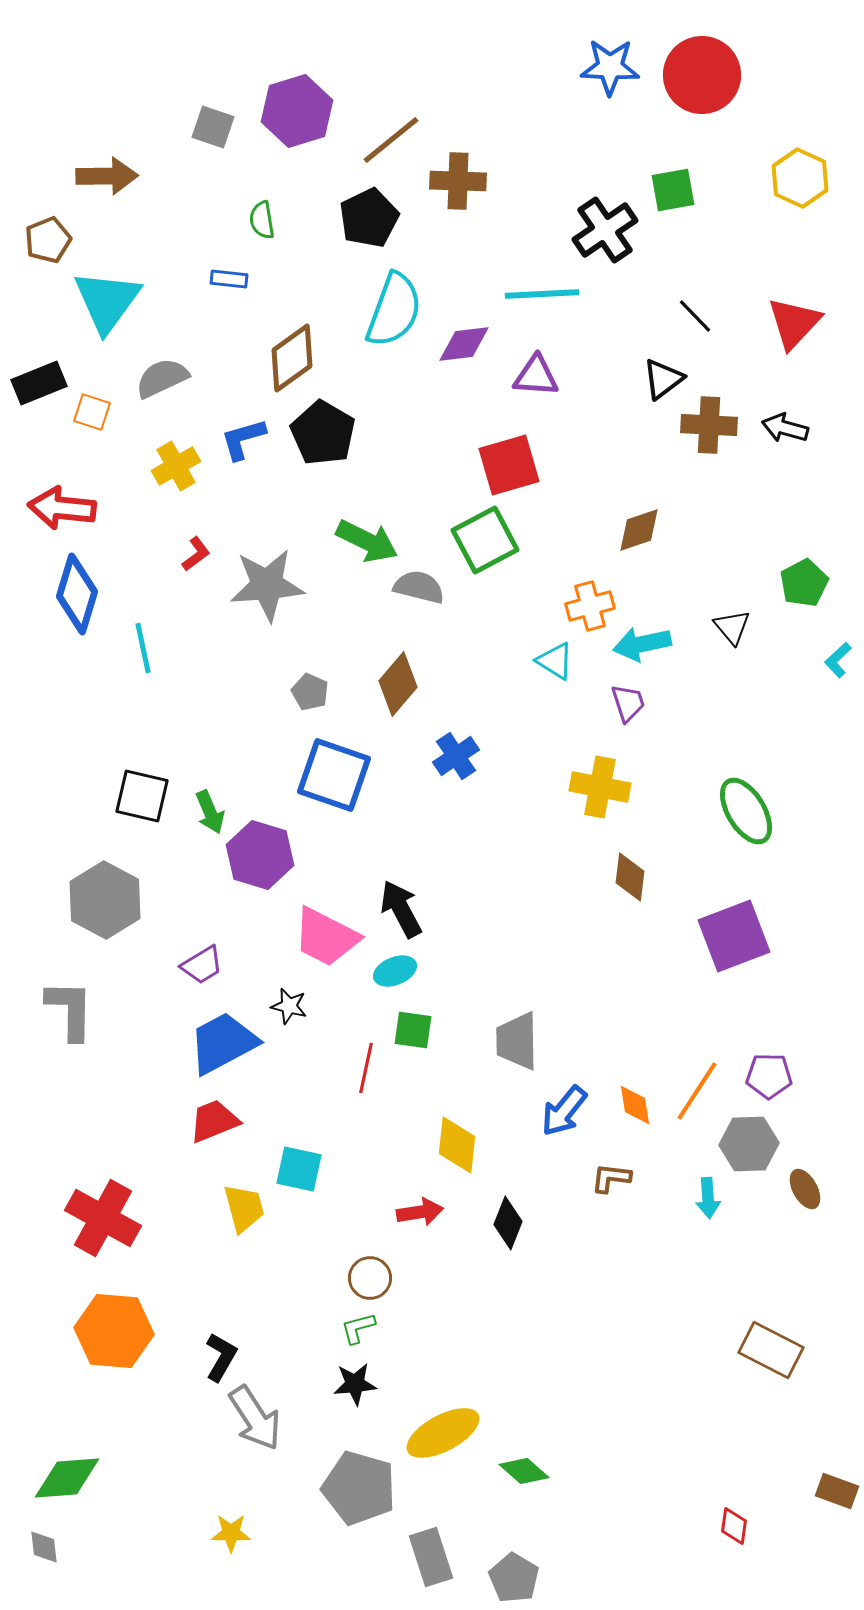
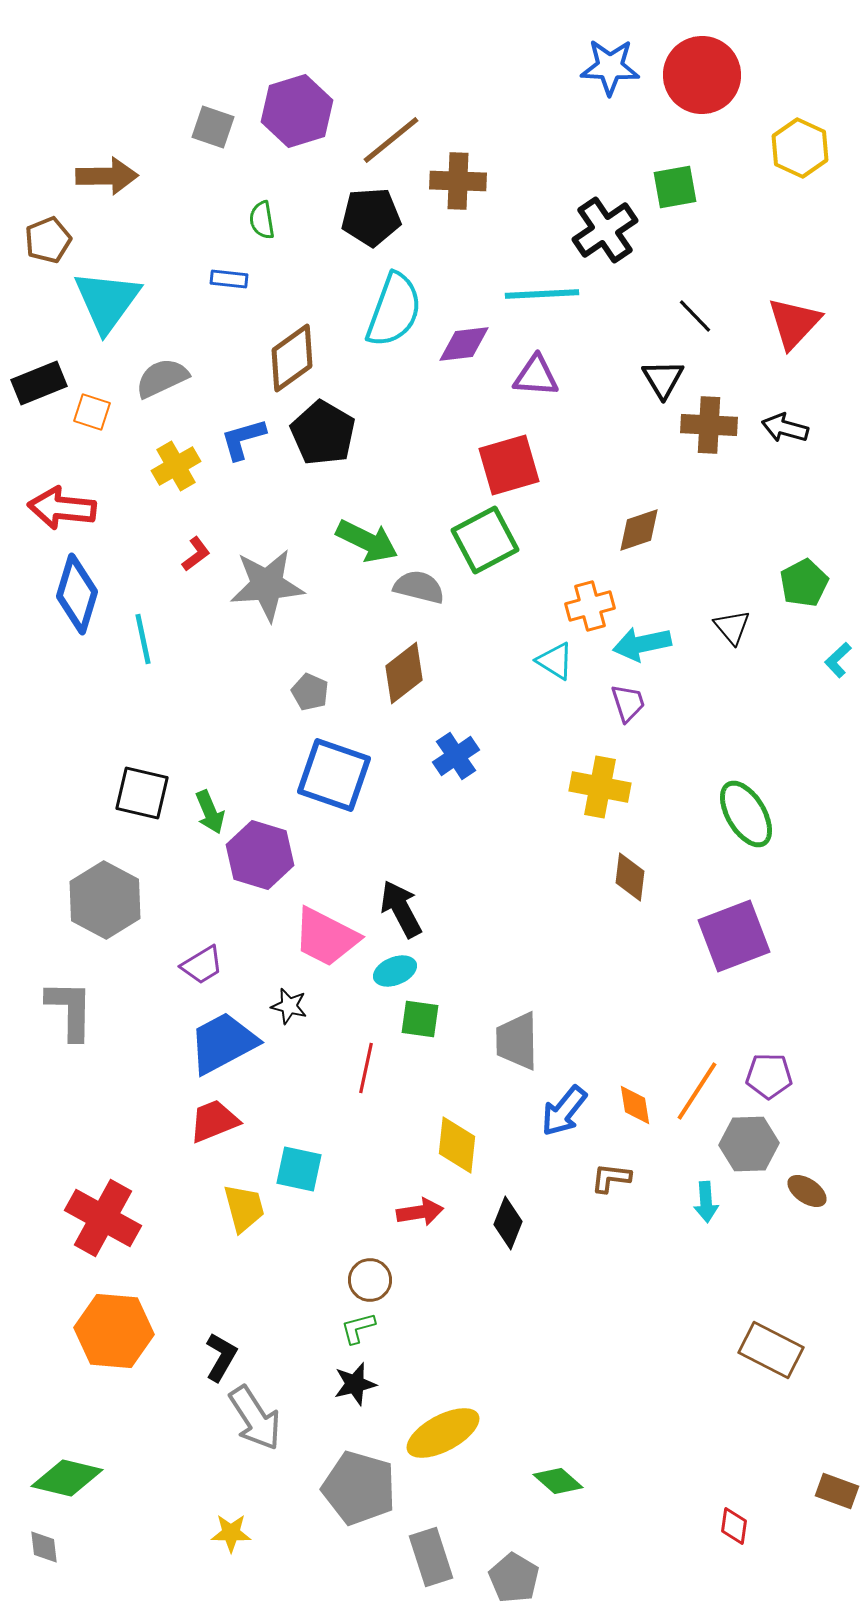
yellow hexagon at (800, 178): moved 30 px up
green square at (673, 190): moved 2 px right, 3 px up
black pentagon at (369, 218): moved 2 px right, 1 px up; rotated 22 degrees clockwise
black triangle at (663, 379): rotated 24 degrees counterclockwise
cyan line at (143, 648): moved 9 px up
brown diamond at (398, 684): moved 6 px right, 11 px up; rotated 12 degrees clockwise
black square at (142, 796): moved 3 px up
green ellipse at (746, 811): moved 3 px down
green square at (413, 1030): moved 7 px right, 11 px up
brown ellipse at (805, 1189): moved 2 px right, 2 px down; rotated 27 degrees counterclockwise
cyan arrow at (708, 1198): moved 2 px left, 4 px down
brown circle at (370, 1278): moved 2 px down
black star at (355, 1384): rotated 9 degrees counterclockwise
green diamond at (524, 1471): moved 34 px right, 10 px down
green diamond at (67, 1478): rotated 18 degrees clockwise
